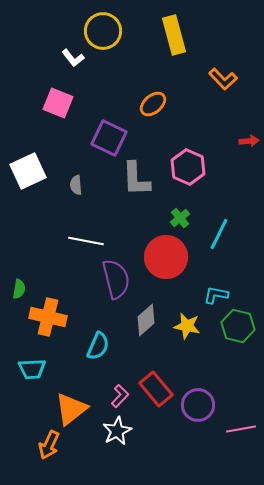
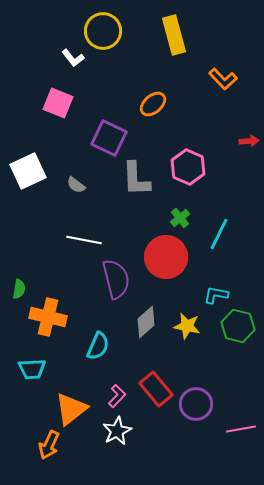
gray semicircle: rotated 48 degrees counterclockwise
white line: moved 2 px left, 1 px up
gray diamond: moved 2 px down
pink L-shape: moved 3 px left
purple circle: moved 2 px left, 1 px up
